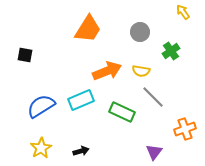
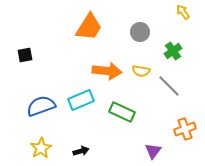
orange trapezoid: moved 1 px right, 2 px up
green cross: moved 2 px right
black square: rotated 21 degrees counterclockwise
orange arrow: rotated 28 degrees clockwise
gray line: moved 16 px right, 11 px up
blue semicircle: rotated 12 degrees clockwise
purple triangle: moved 1 px left, 1 px up
